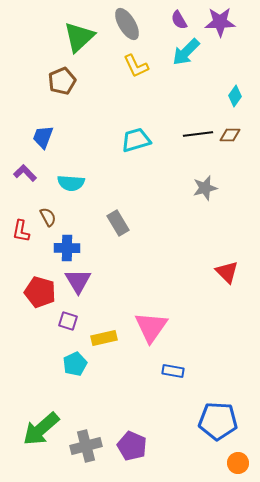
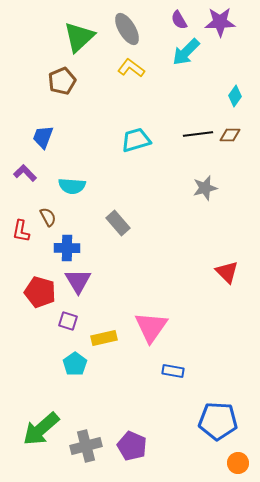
gray ellipse: moved 5 px down
yellow L-shape: moved 5 px left, 2 px down; rotated 152 degrees clockwise
cyan semicircle: moved 1 px right, 3 px down
gray rectangle: rotated 10 degrees counterclockwise
cyan pentagon: rotated 10 degrees counterclockwise
